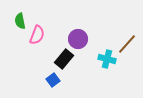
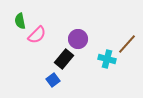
pink semicircle: rotated 24 degrees clockwise
